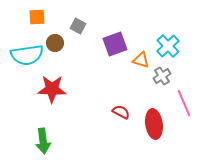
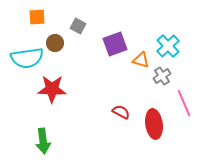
cyan semicircle: moved 3 px down
